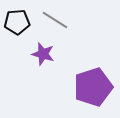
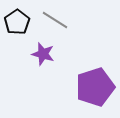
black pentagon: rotated 30 degrees counterclockwise
purple pentagon: moved 2 px right
